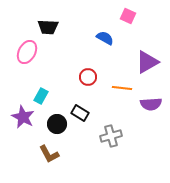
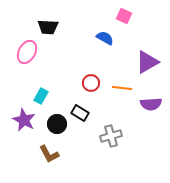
pink square: moved 4 px left
red circle: moved 3 px right, 6 px down
purple star: moved 1 px right, 3 px down
